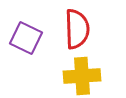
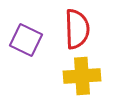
purple square: moved 2 px down
